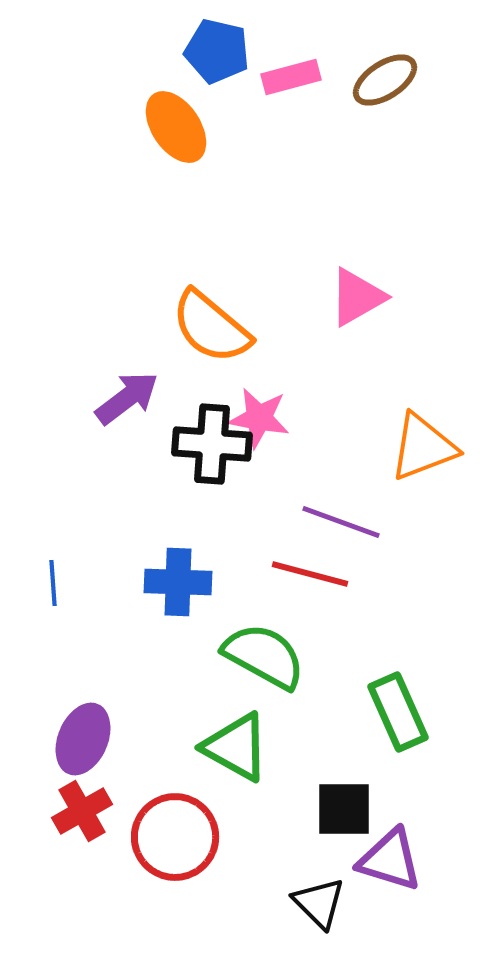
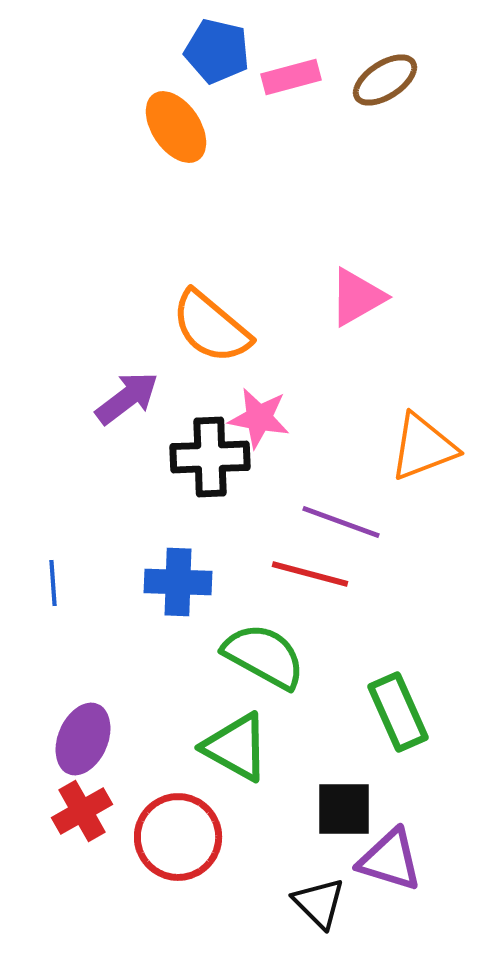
black cross: moved 2 px left, 13 px down; rotated 6 degrees counterclockwise
red circle: moved 3 px right
